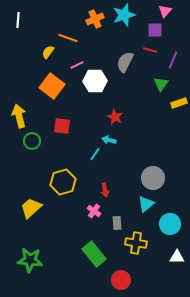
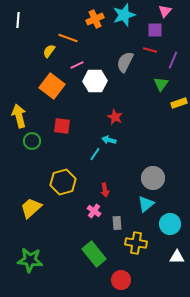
yellow semicircle: moved 1 px right, 1 px up
